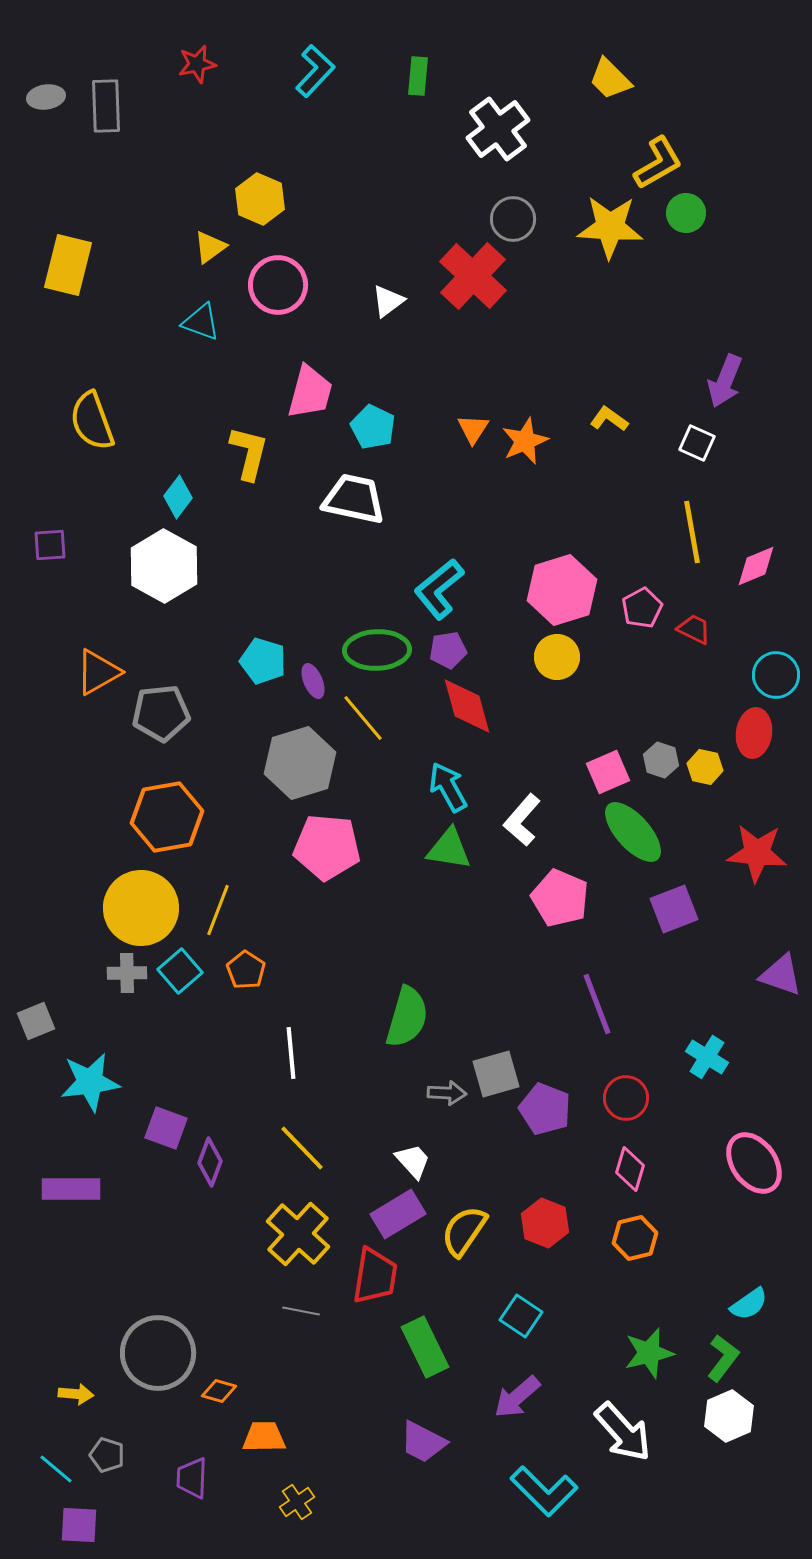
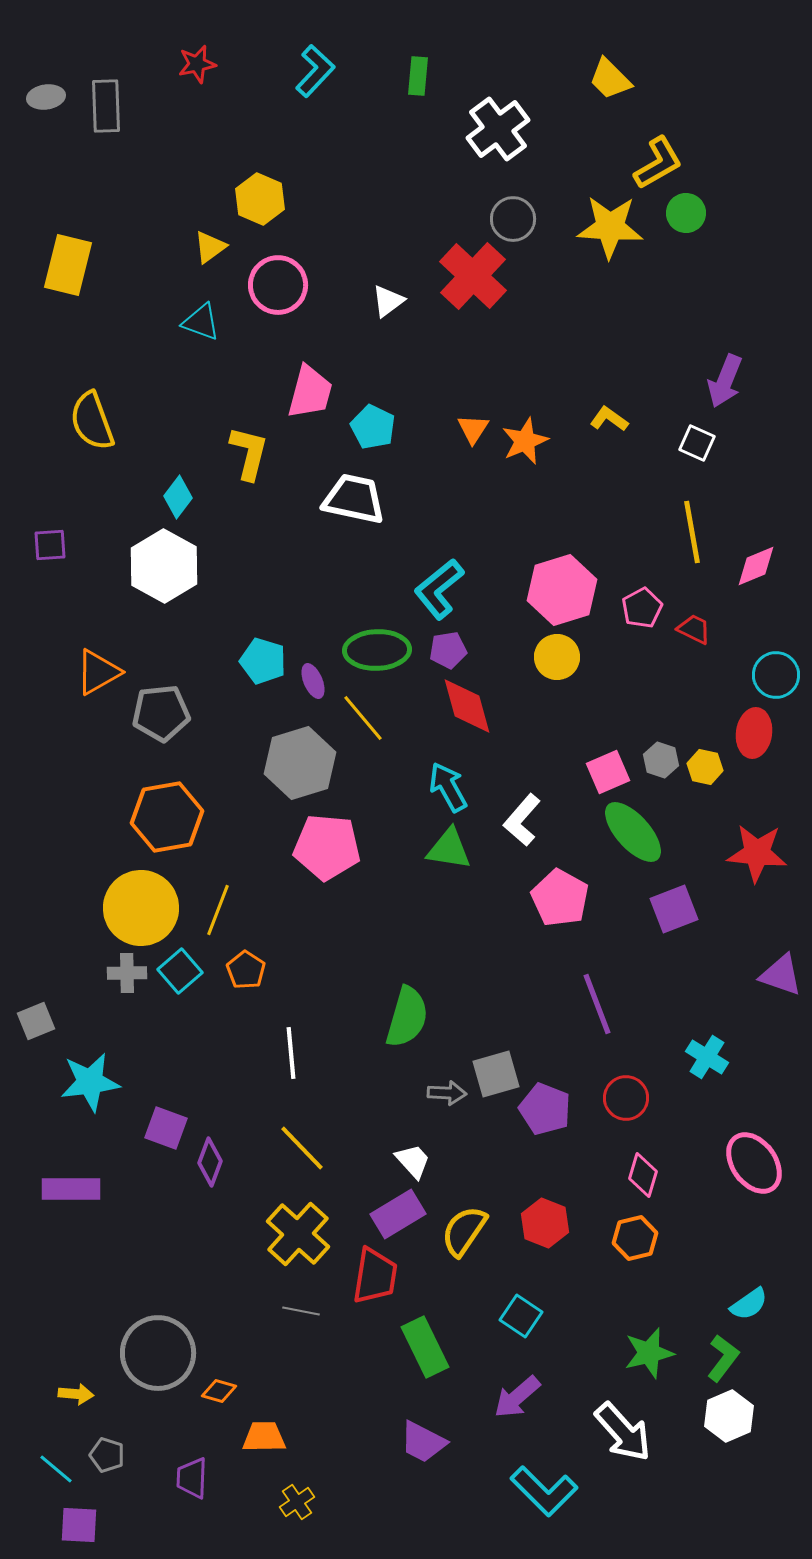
pink pentagon at (560, 898): rotated 6 degrees clockwise
pink diamond at (630, 1169): moved 13 px right, 6 px down
